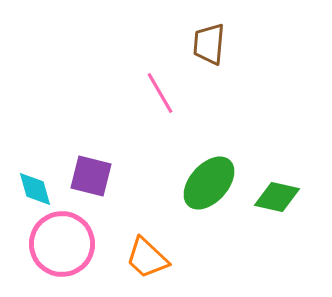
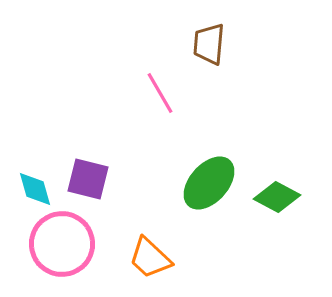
purple square: moved 3 px left, 3 px down
green diamond: rotated 15 degrees clockwise
orange trapezoid: moved 3 px right
